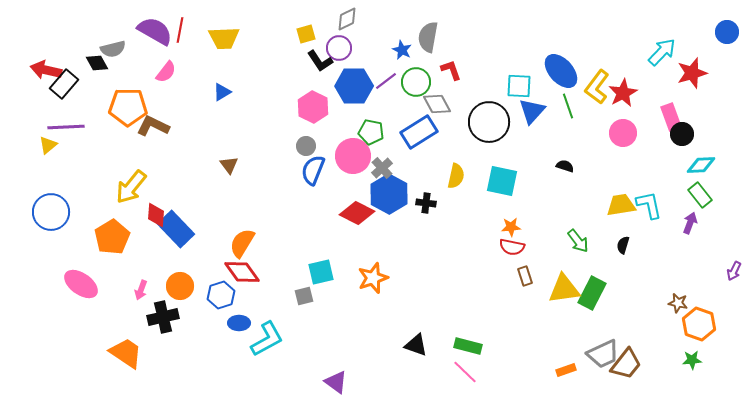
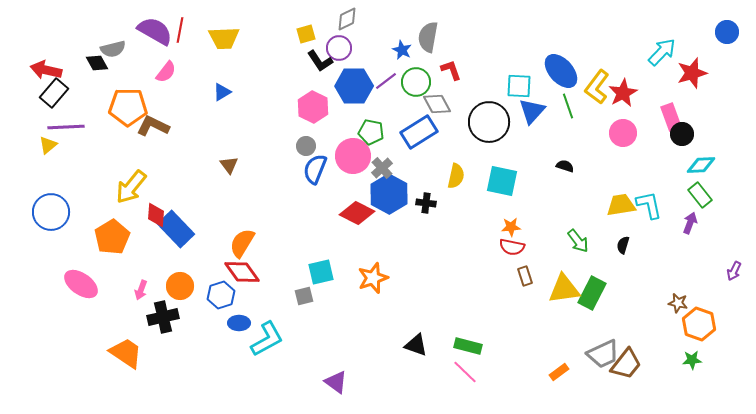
black rectangle at (64, 84): moved 10 px left, 9 px down
blue semicircle at (313, 170): moved 2 px right, 1 px up
orange rectangle at (566, 370): moved 7 px left, 2 px down; rotated 18 degrees counterclockwise
